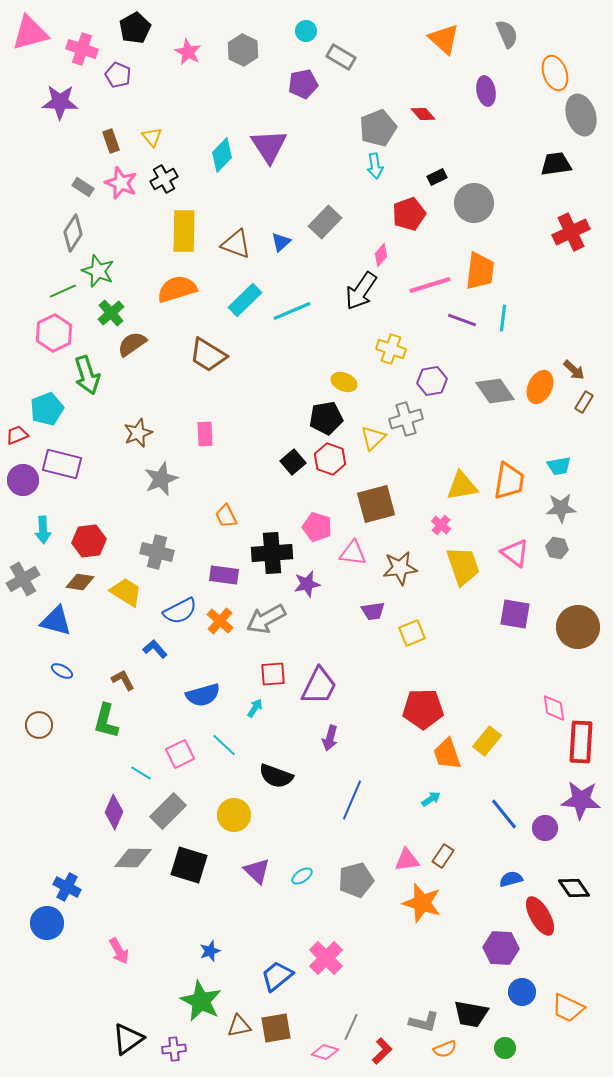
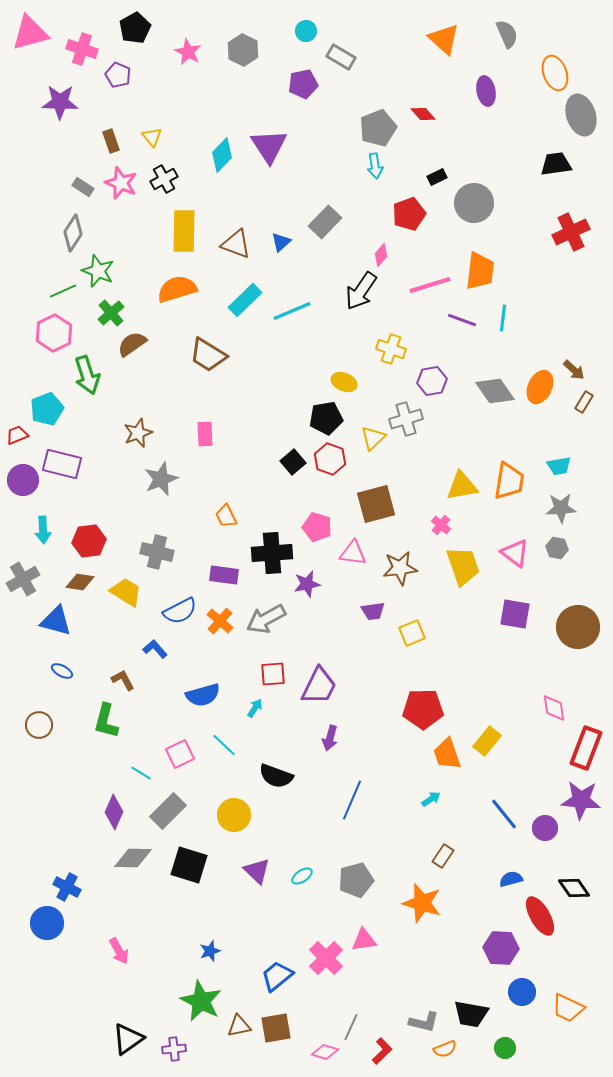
red rectangle at (581, 742): moved 5 px right, 6 px down; rotated 18 degrees clockwise
pink triangle at (407, 860): moved 43 px left, 80 px down
